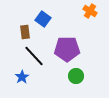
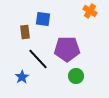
blue square: rotated 28 degrees counterclockwise
black line: moved 4 px right, 3 px down
